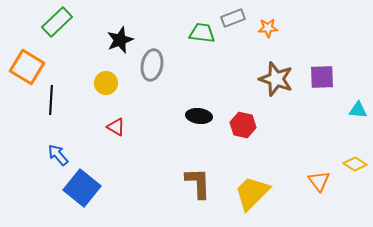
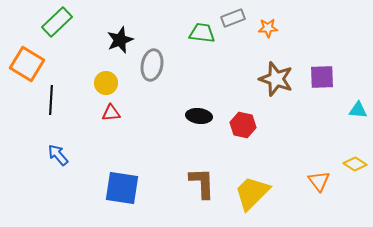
orange square: moved 3 px up
red triangle: moved 5 px left, 14 px up; rotated 36 degrees counterclockwise
brown L-shape: moved 4 px right
blue square: moved 40 px right; rotated 30 degrees counterclockwise
